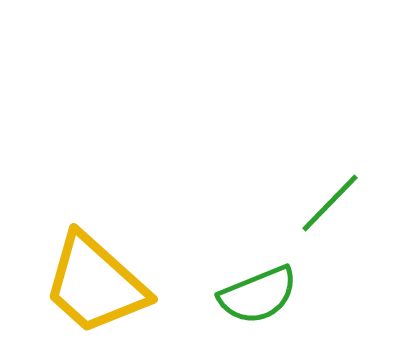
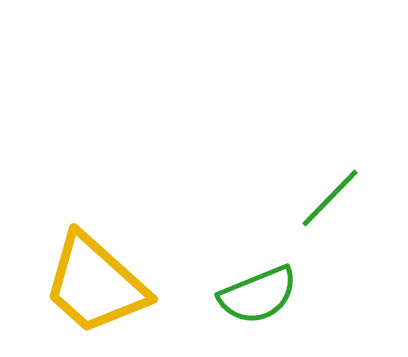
green line: moved 5 px up
